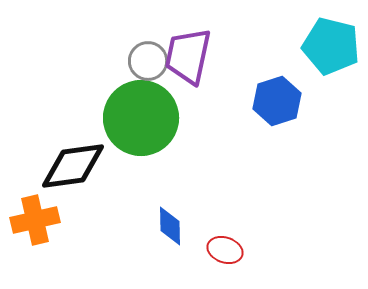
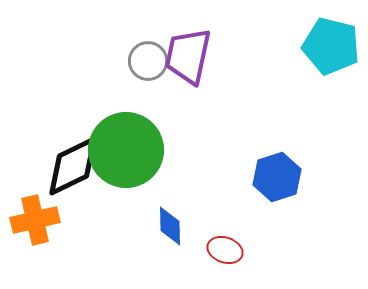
blue hexagon: moved 76 px down
green circle: moved 15 px left, 32 px down
black diamond: rotated 18 degrees counterclockwise
